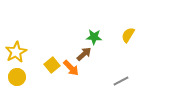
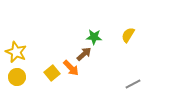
yellow star: rotated 20 degrees counterclockwise
yellow square: moved 8 px down
gray line: moved 12 px right, 3 px down
